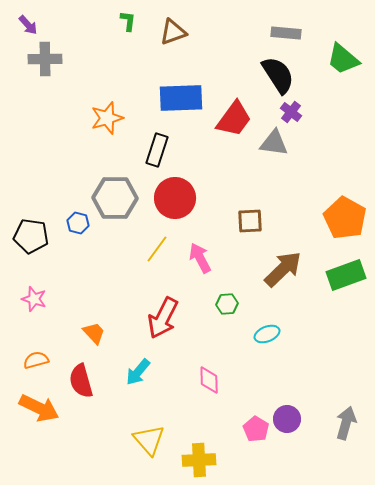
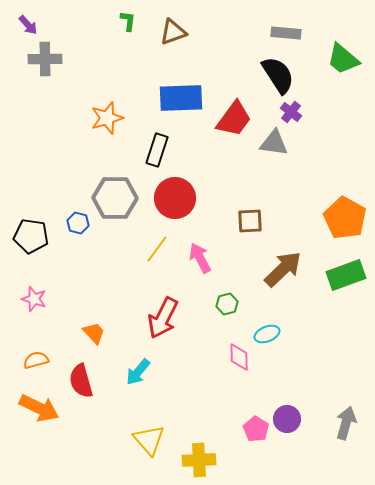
green hexagon: rotated 10 degrees counterclockwise
pink diamond: moved 30 px right, 23 px up
